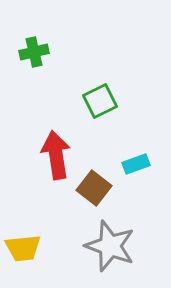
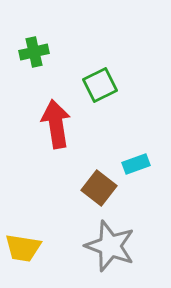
green square: moved 16 px up
red arrow: moved 31 px up
brown square: moved 5 px right
yellow trapezoid: rotated 15 degrees clockwise
